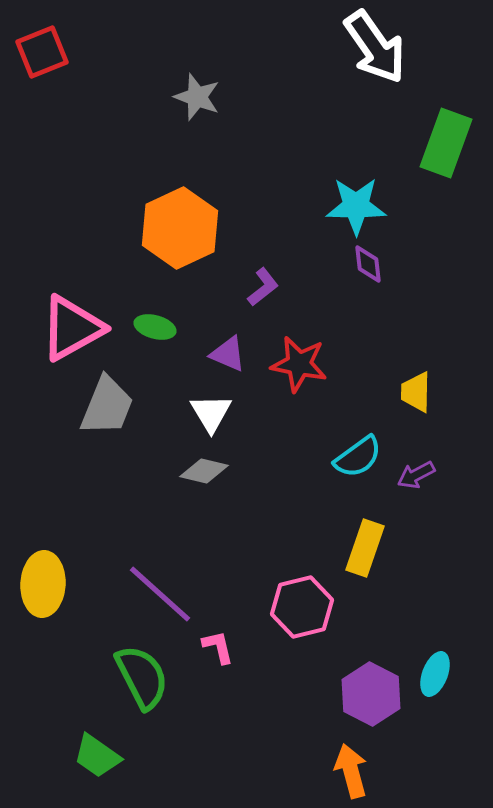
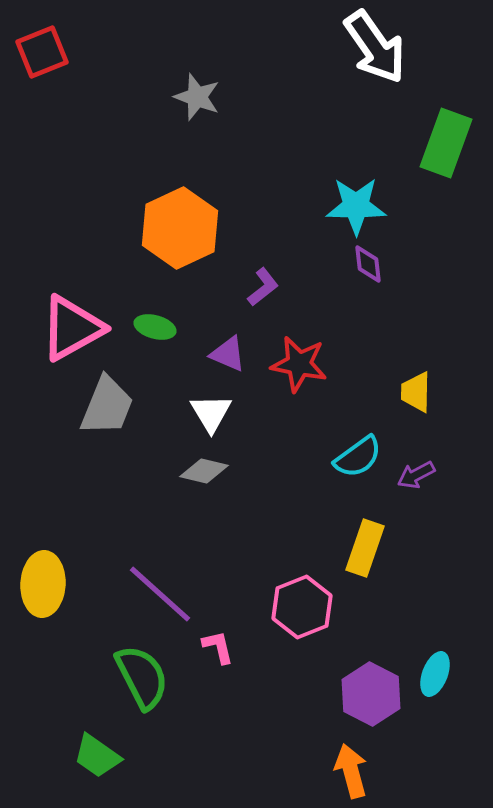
pink hexagon: rotated 8 degrees counterclockwise
